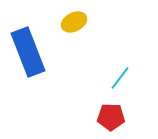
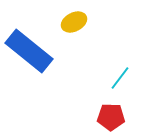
blue rectangle: moved 1 px right, 1 px up; rotated 30 degrees counterclockwise
